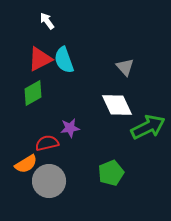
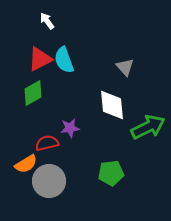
white diamond: moved 5 px left; rotated 20 degrees clockwise
green pentagon: rotated 15 degrees clockwise
